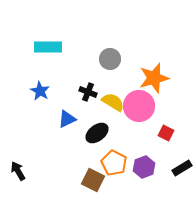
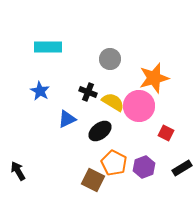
black ellipse: moved 3 px right, 2 px up
